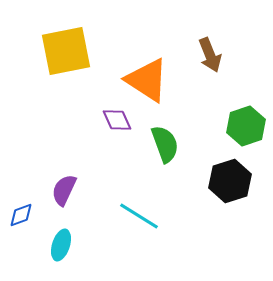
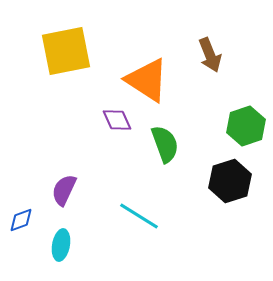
blue diamond: moved 5 px down
cyan ellipse: rotated 8 degrees counterclockwise
